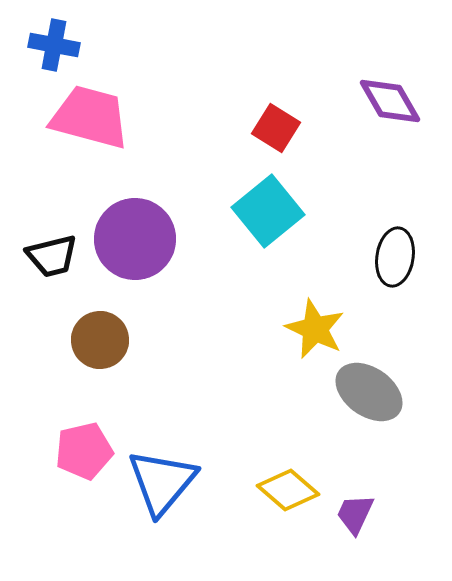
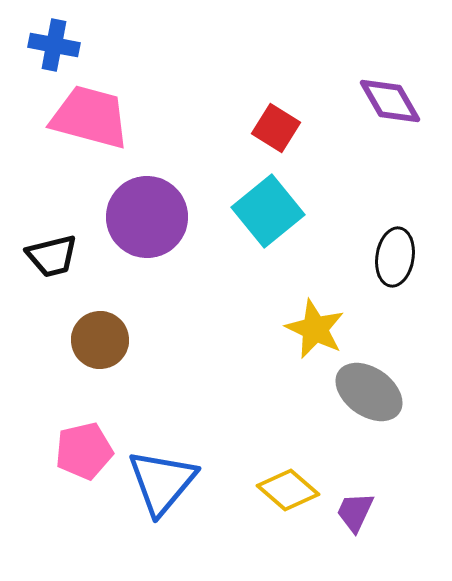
purple circle: moved 12 px right, 22 px up
purple trapezoid: moved 2 px up
